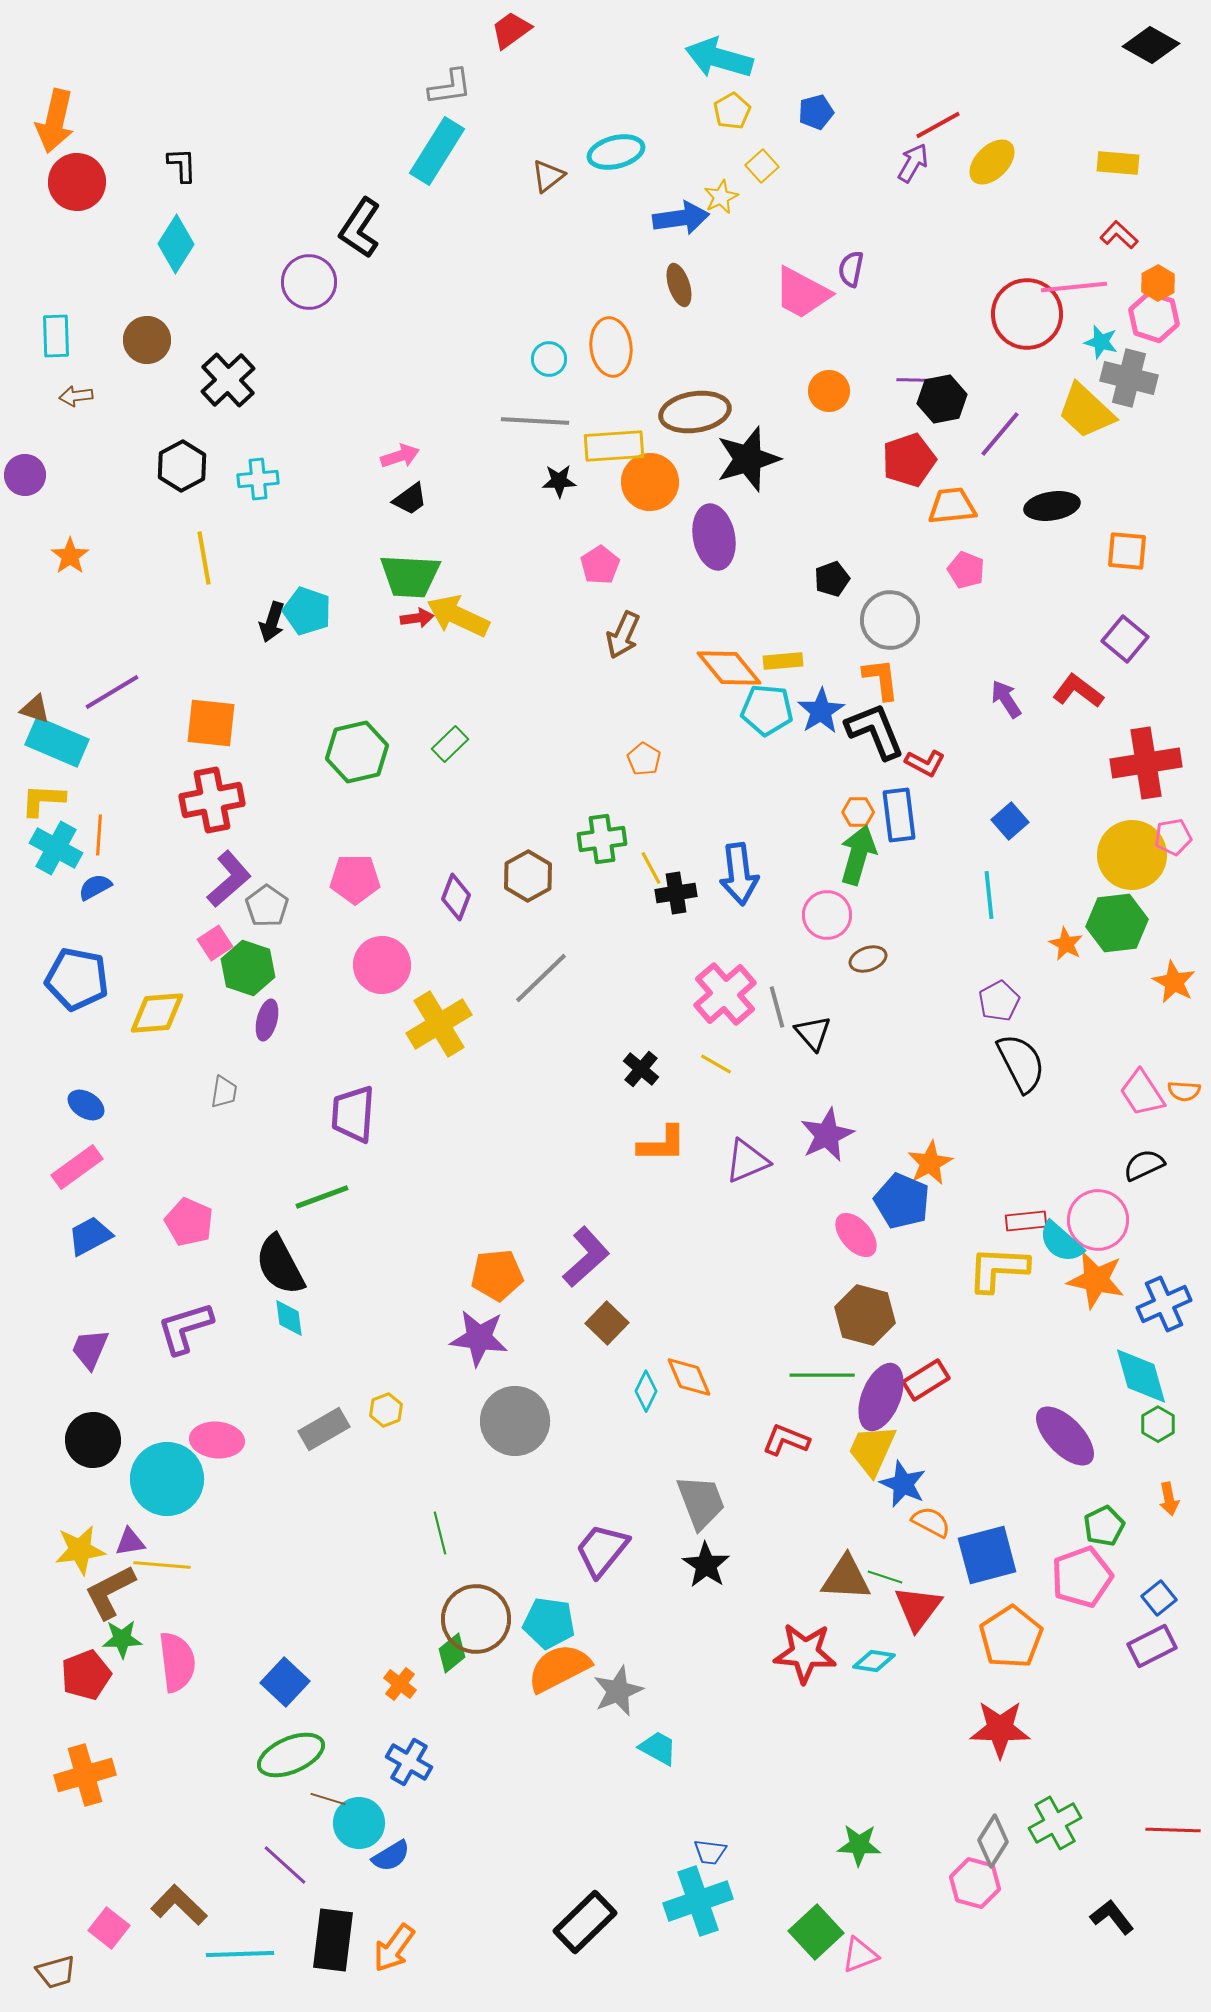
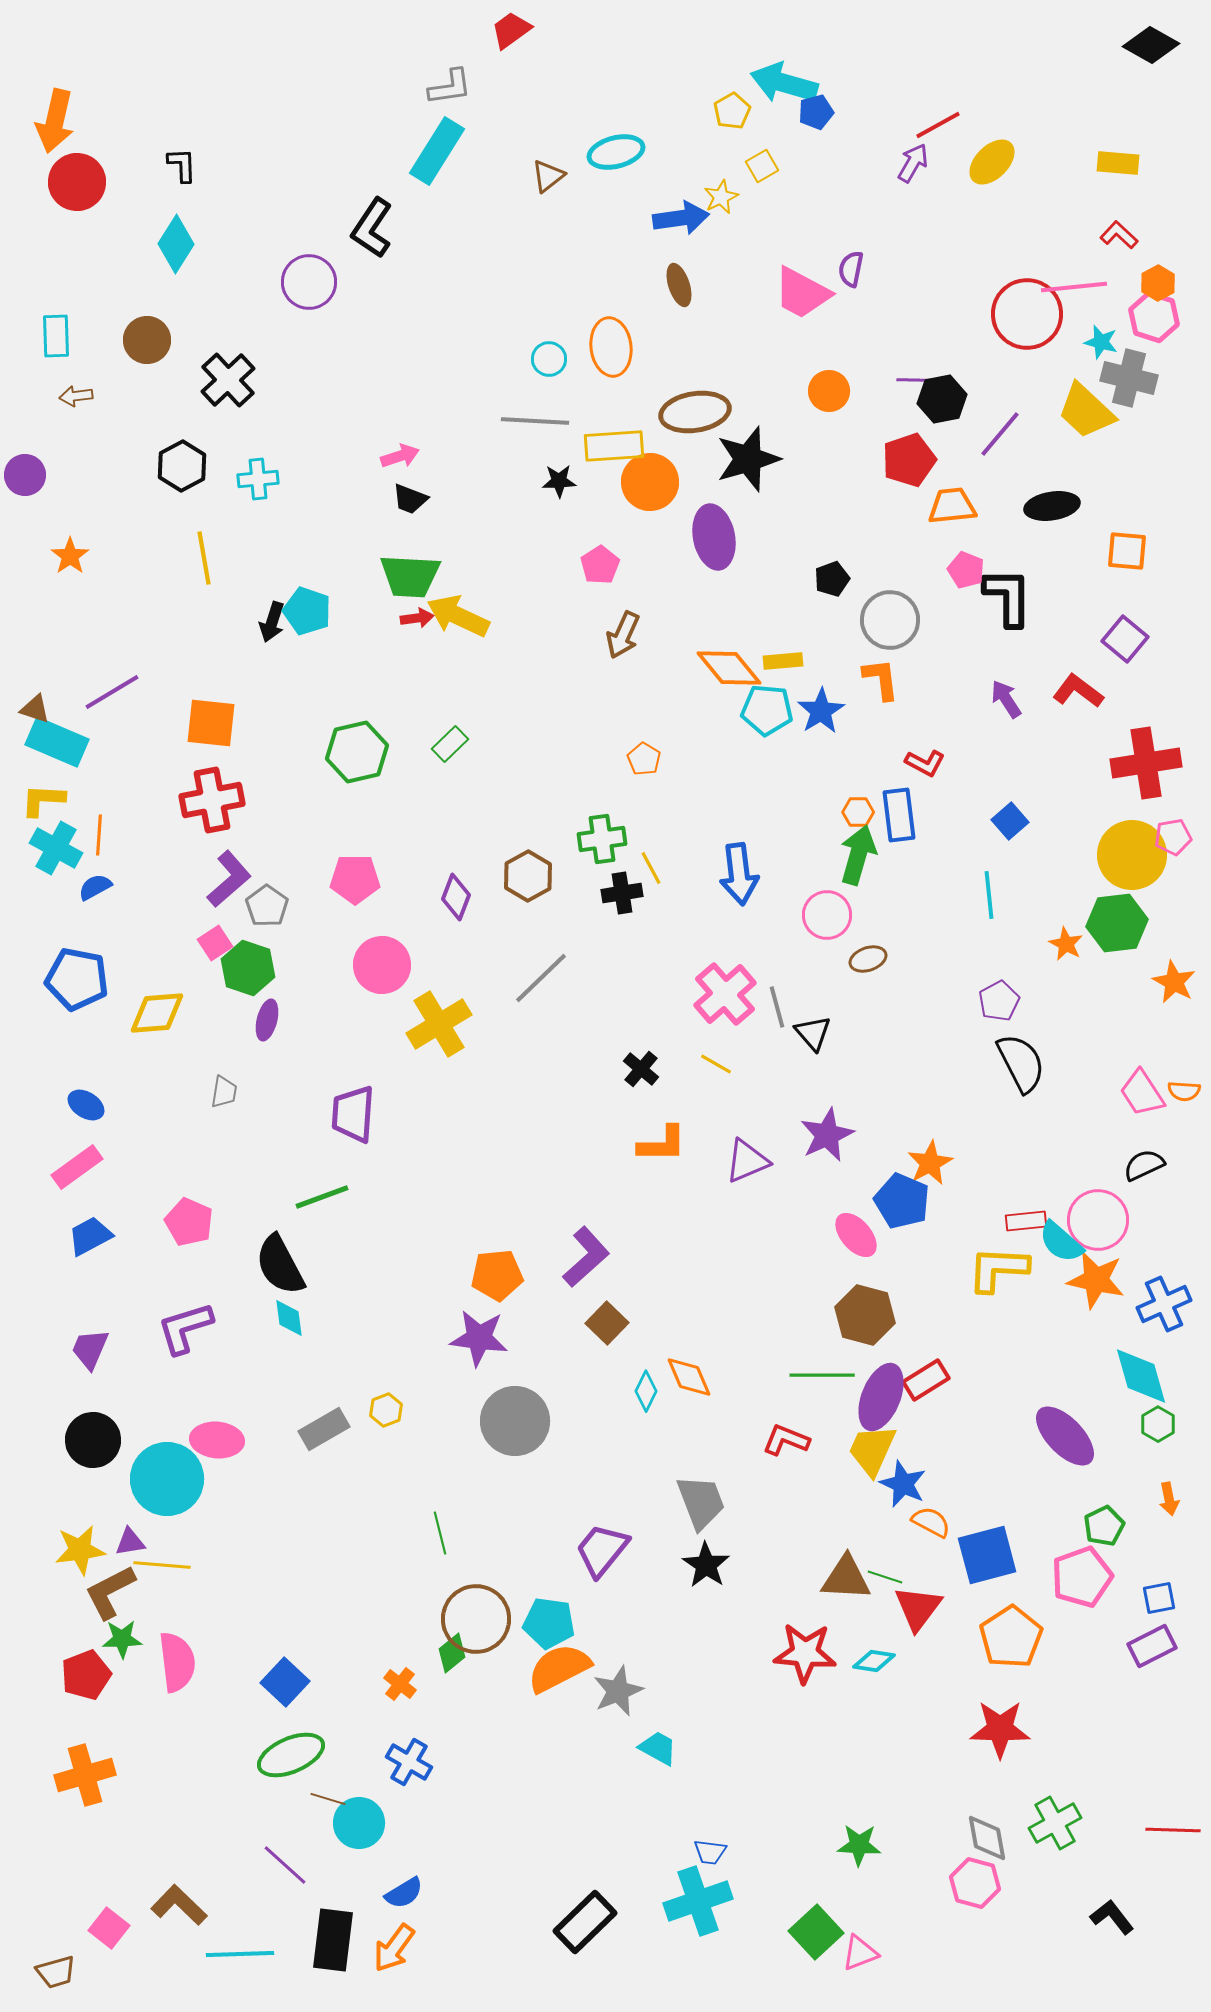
cyan arrow at (719, 58): moved 65 px right, 25 px down
yellow square at (762, 166): rotated 12 degrees clockwise
black L-shape at (360, 228): moved 12 px right
black trapezoid at (410, 499): rotated 57 degrees clockwise
black L-shape at (875, 731): moved 133 px right, 134 px up; rotated 22 degrees clockwise
black cross at (676, 893): moved 54 px left
blue square at (1159, 1598): rotated 28 degrees clockwise
gray diamond at (993, 1841): moved 6 px left, 3 px up; rotated 42 degrees counterclockwise
blue semicircle at (391, 1856): moved 13 px right, 37 px down
pink triangle at (860, 1955): moved 2 px up
